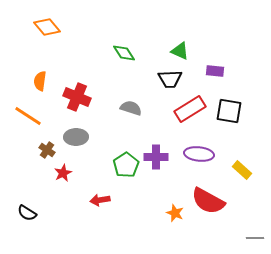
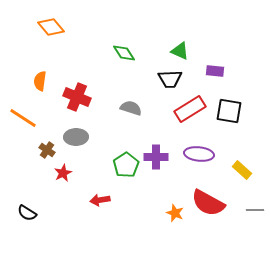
orange diamond: moved 4 px right
orange line: moved 5 px left, 2 px down
red semicircle: moved 2 px down
gray line: moved 28 px up
